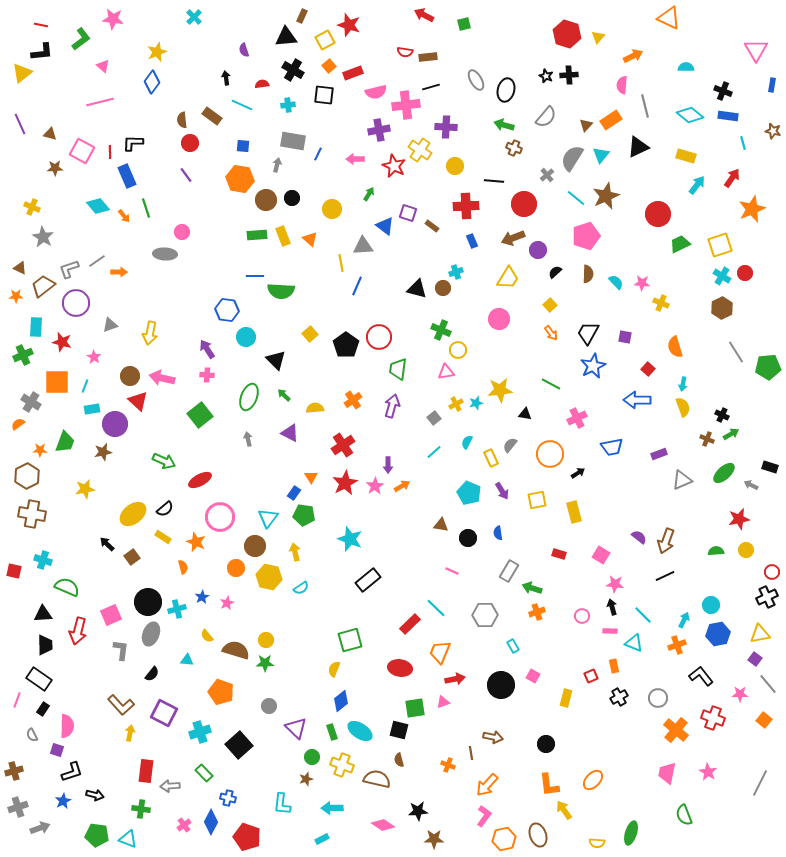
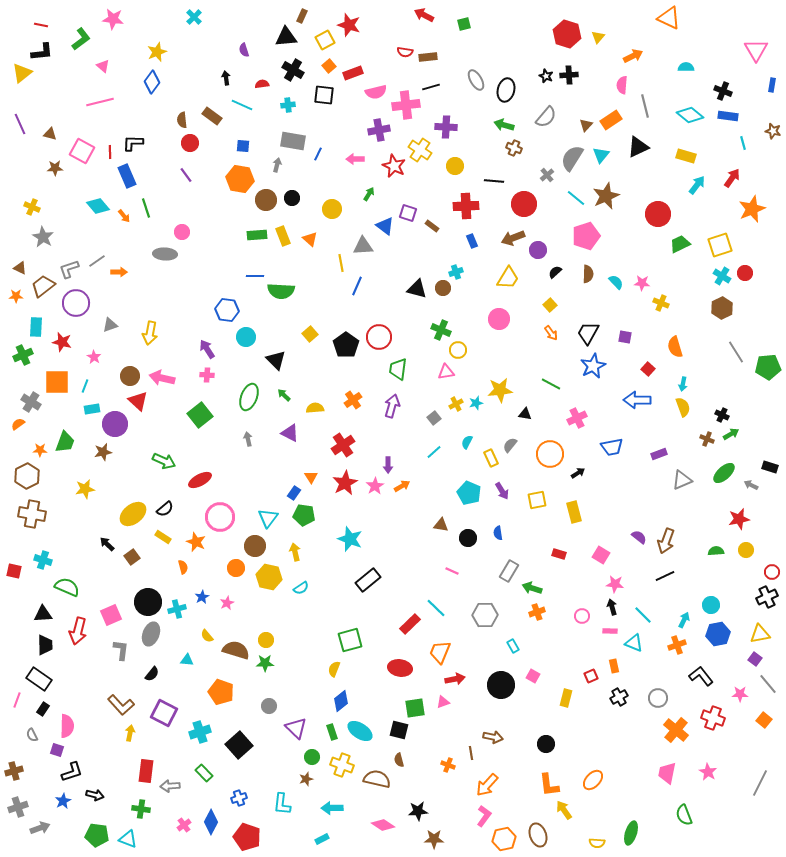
blue cross at (228, 798): moved 11 px right; rotated 35 degrees counterclockwise
